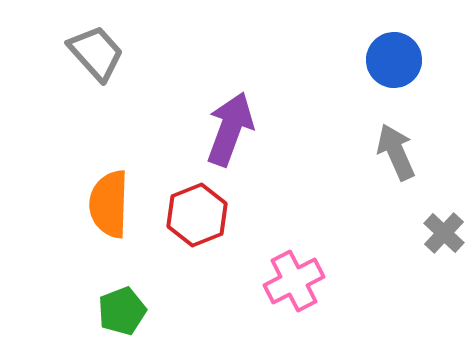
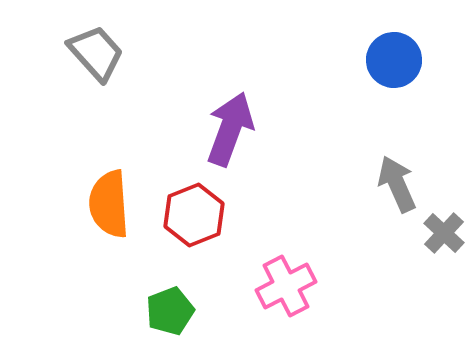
gray arrow: moved 1 px right, 32 px down
orange semicircle: rotated 6 degrees counterclockwise
red hexagon: moved 3 px left
pink cross: moved 8 px left, 5 px down
green pentagon: moved 48 px right
